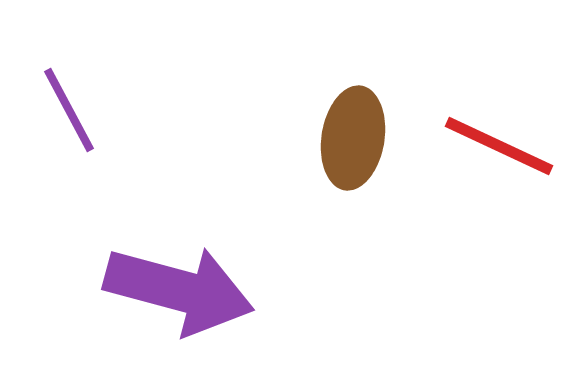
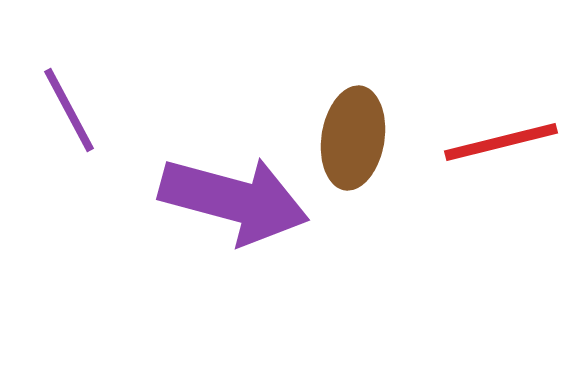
red line: moved 2 px right, 4 px up; rotated 39 degrees counterclockwise
purple arrow: moved 55 px right, 90 px up
